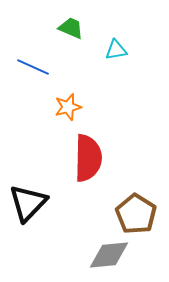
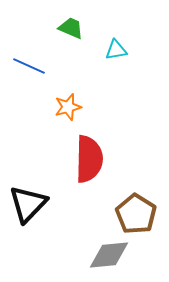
blue line: moved 4 px left, 1 px up
red semicircle: moved 1 px right, 1 px down
black triangle: moved 1 px down
